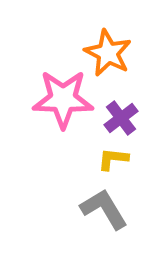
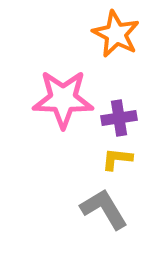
orange star: moved 8 px right, 19 px up
purple cross: moved 2 px left; rotated 28 degrees clockwise
yellow L-shape: moved 4 px right
